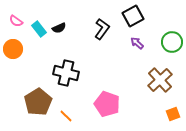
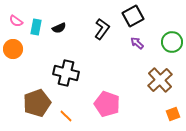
cyan rectangle: moved 3 px left, 2 px up; rotated 49 degrees clockwise
brown pentagon: moved 1 px left, 1 px down; rotated 12 degrees clockwise
